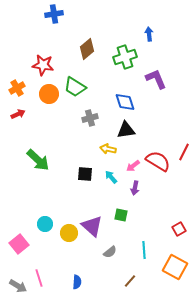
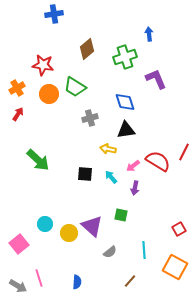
red arrow: rotated 32 degrees counterclockwise
